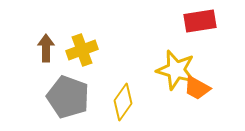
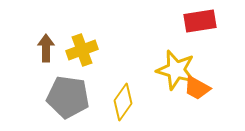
gray pentagon: rotated 12 degrees counterclockwise
